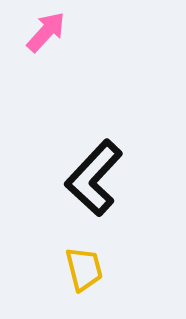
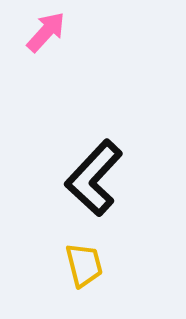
yellow trapezoid: moved 4 px up
